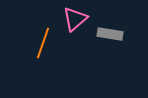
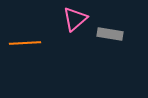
orange line: moved 18 px left; rotated 68 degrees clockwise
